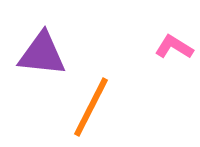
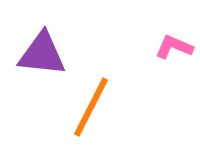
pink L-shape: rotated 9 degrees counterclockwise
